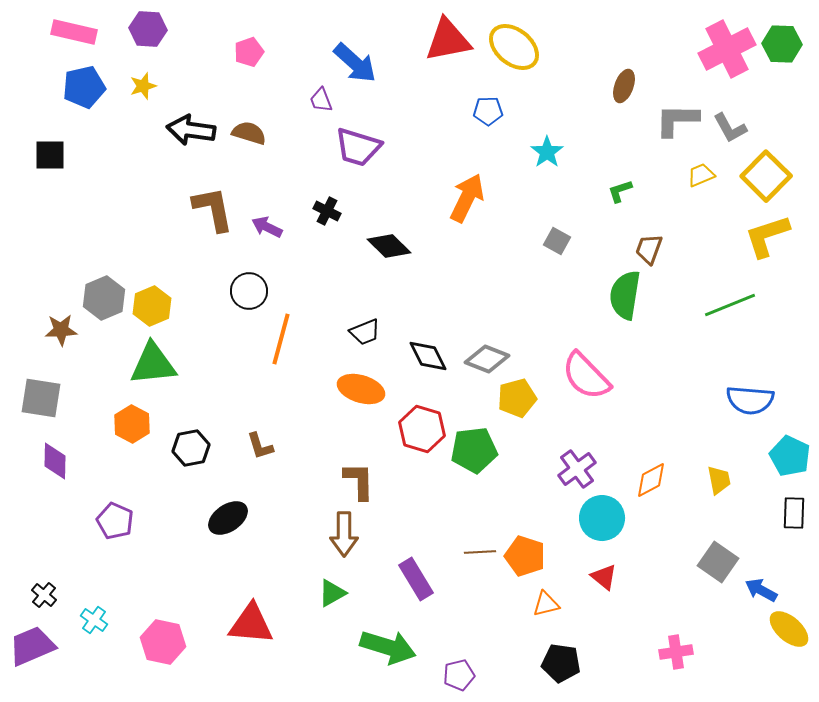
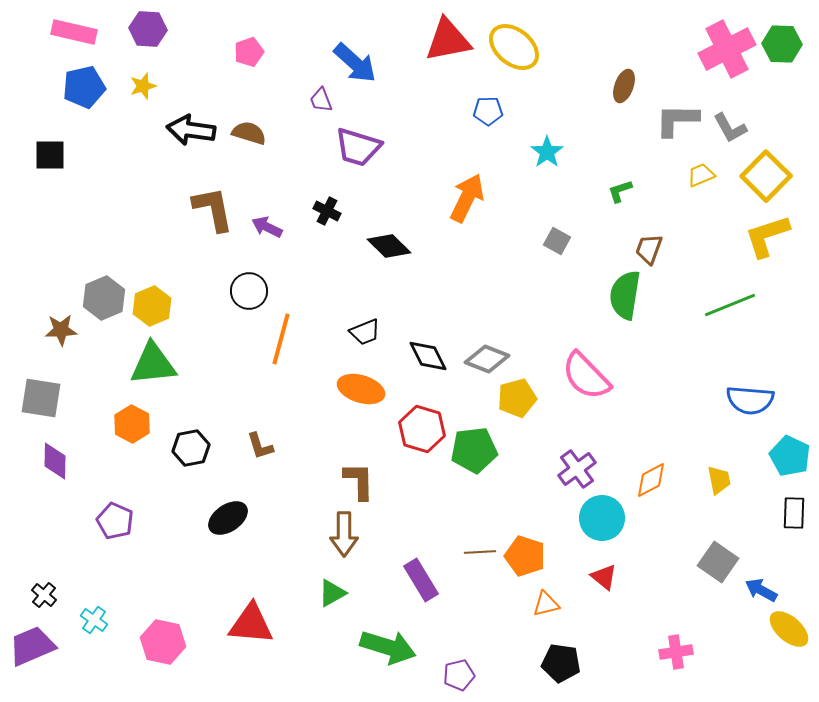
purple rectangle at (416, 579): moved 5 px right, 1 px down
